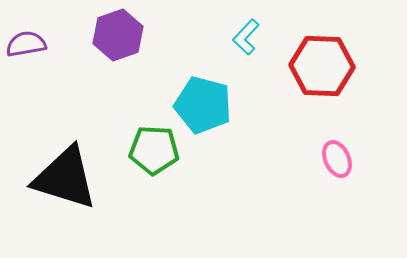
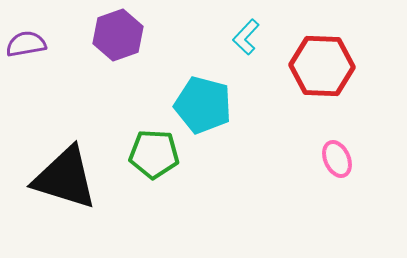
green pentagon: moved 4 px down
